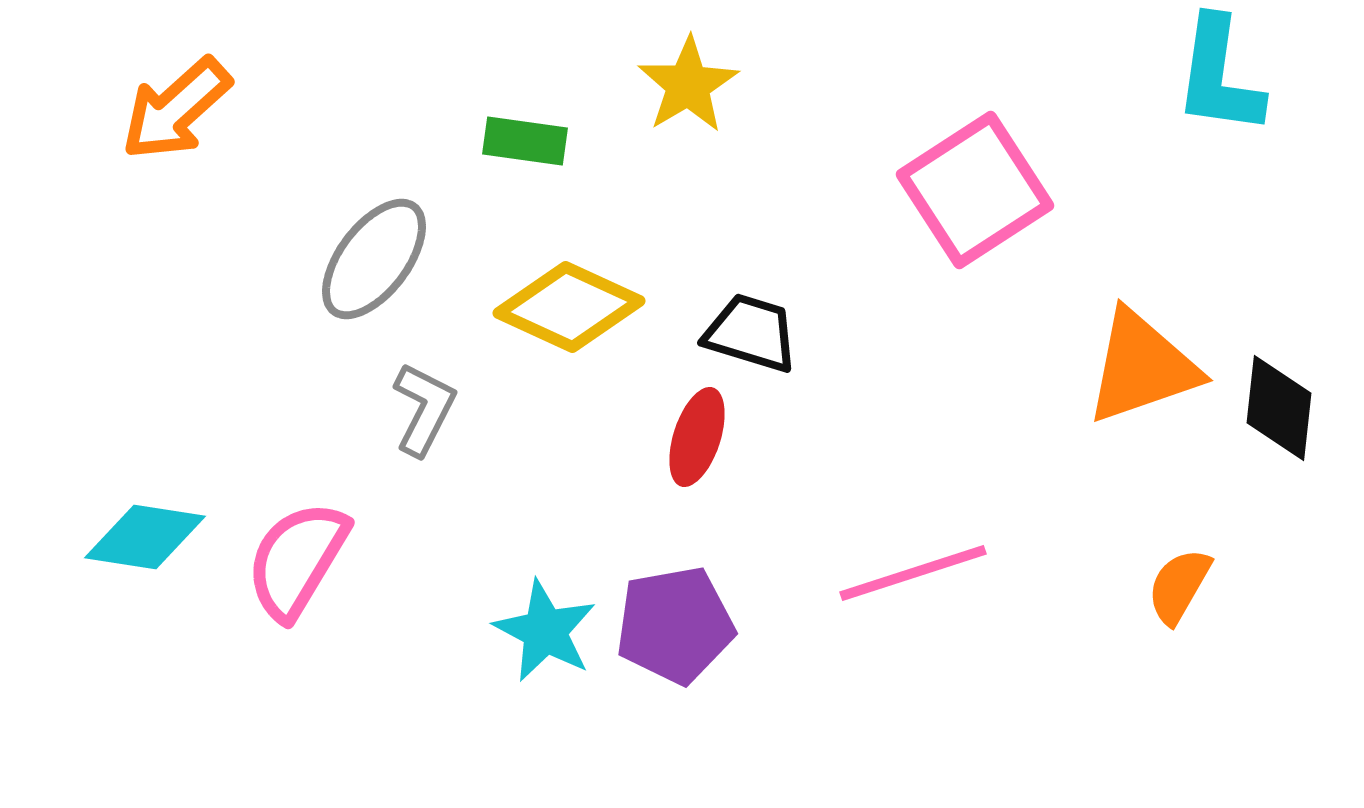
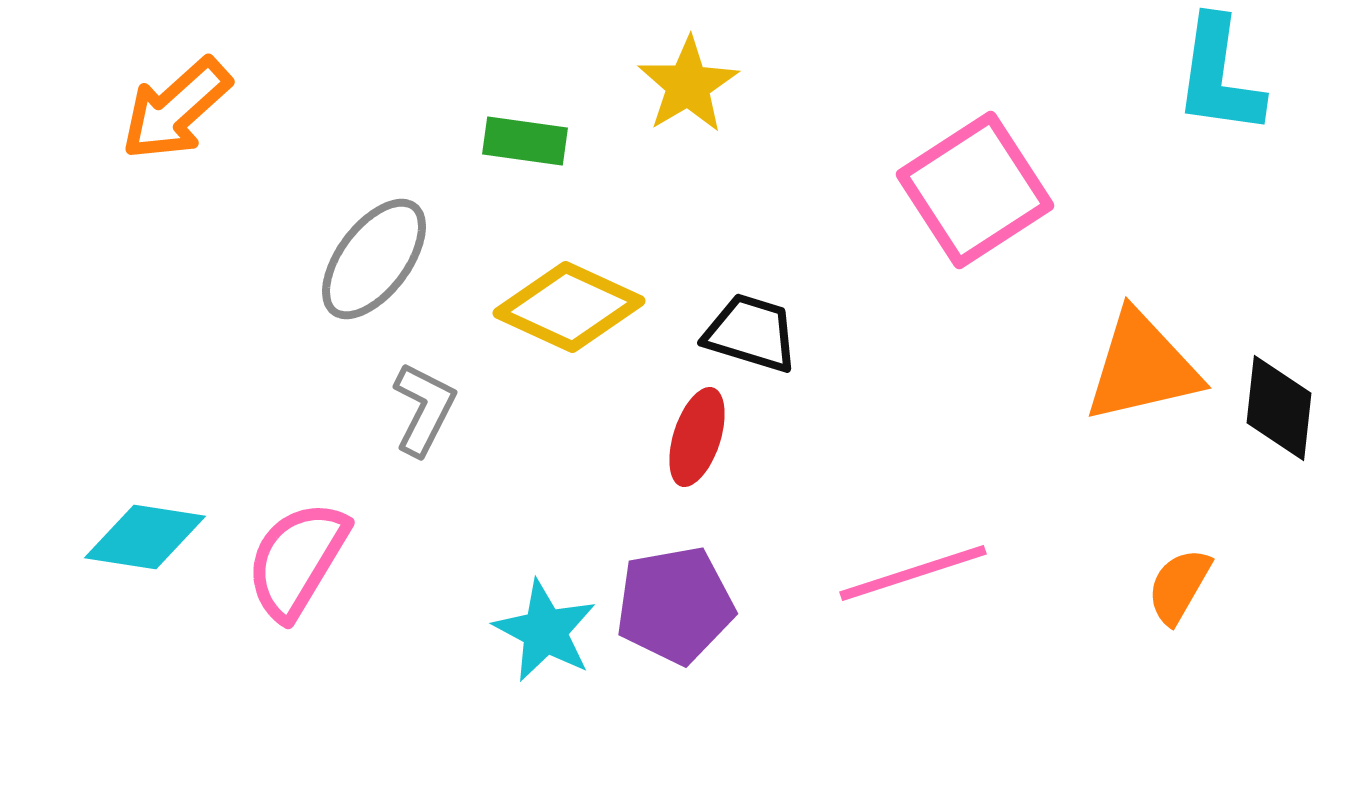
orange triangle: rotated 6 degrees clockwise
purple pentagon: moved 20 px up
